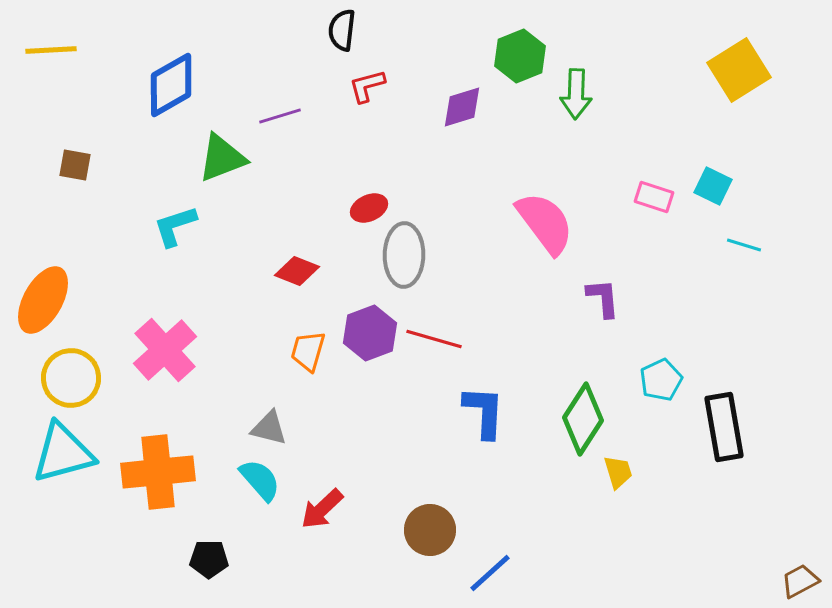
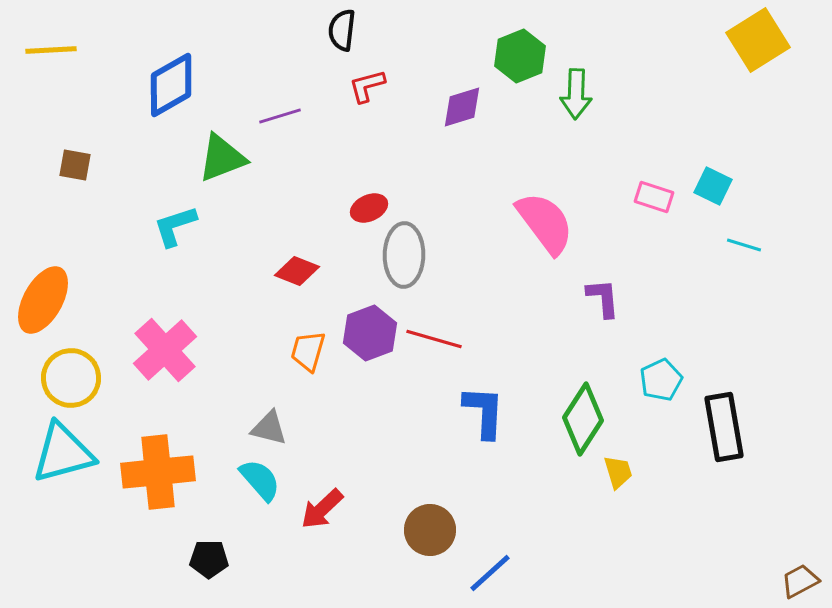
yellow square: moved 19 px right, 30 px up
